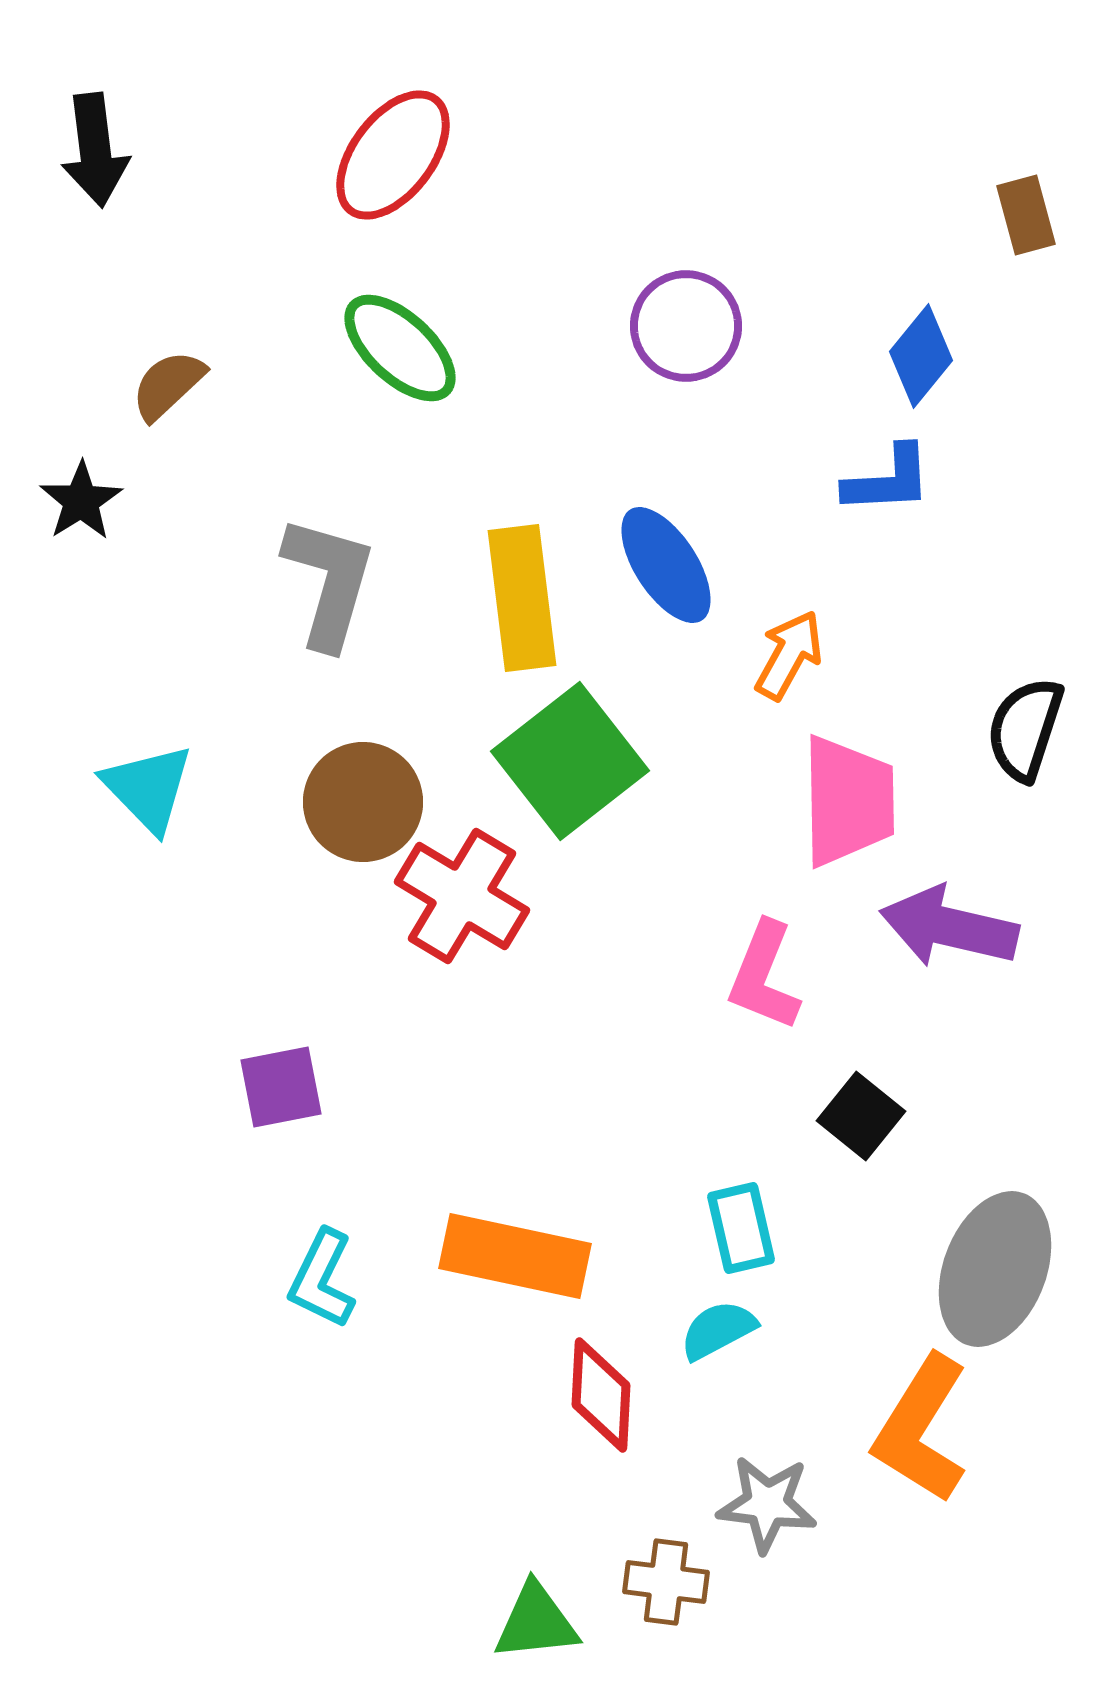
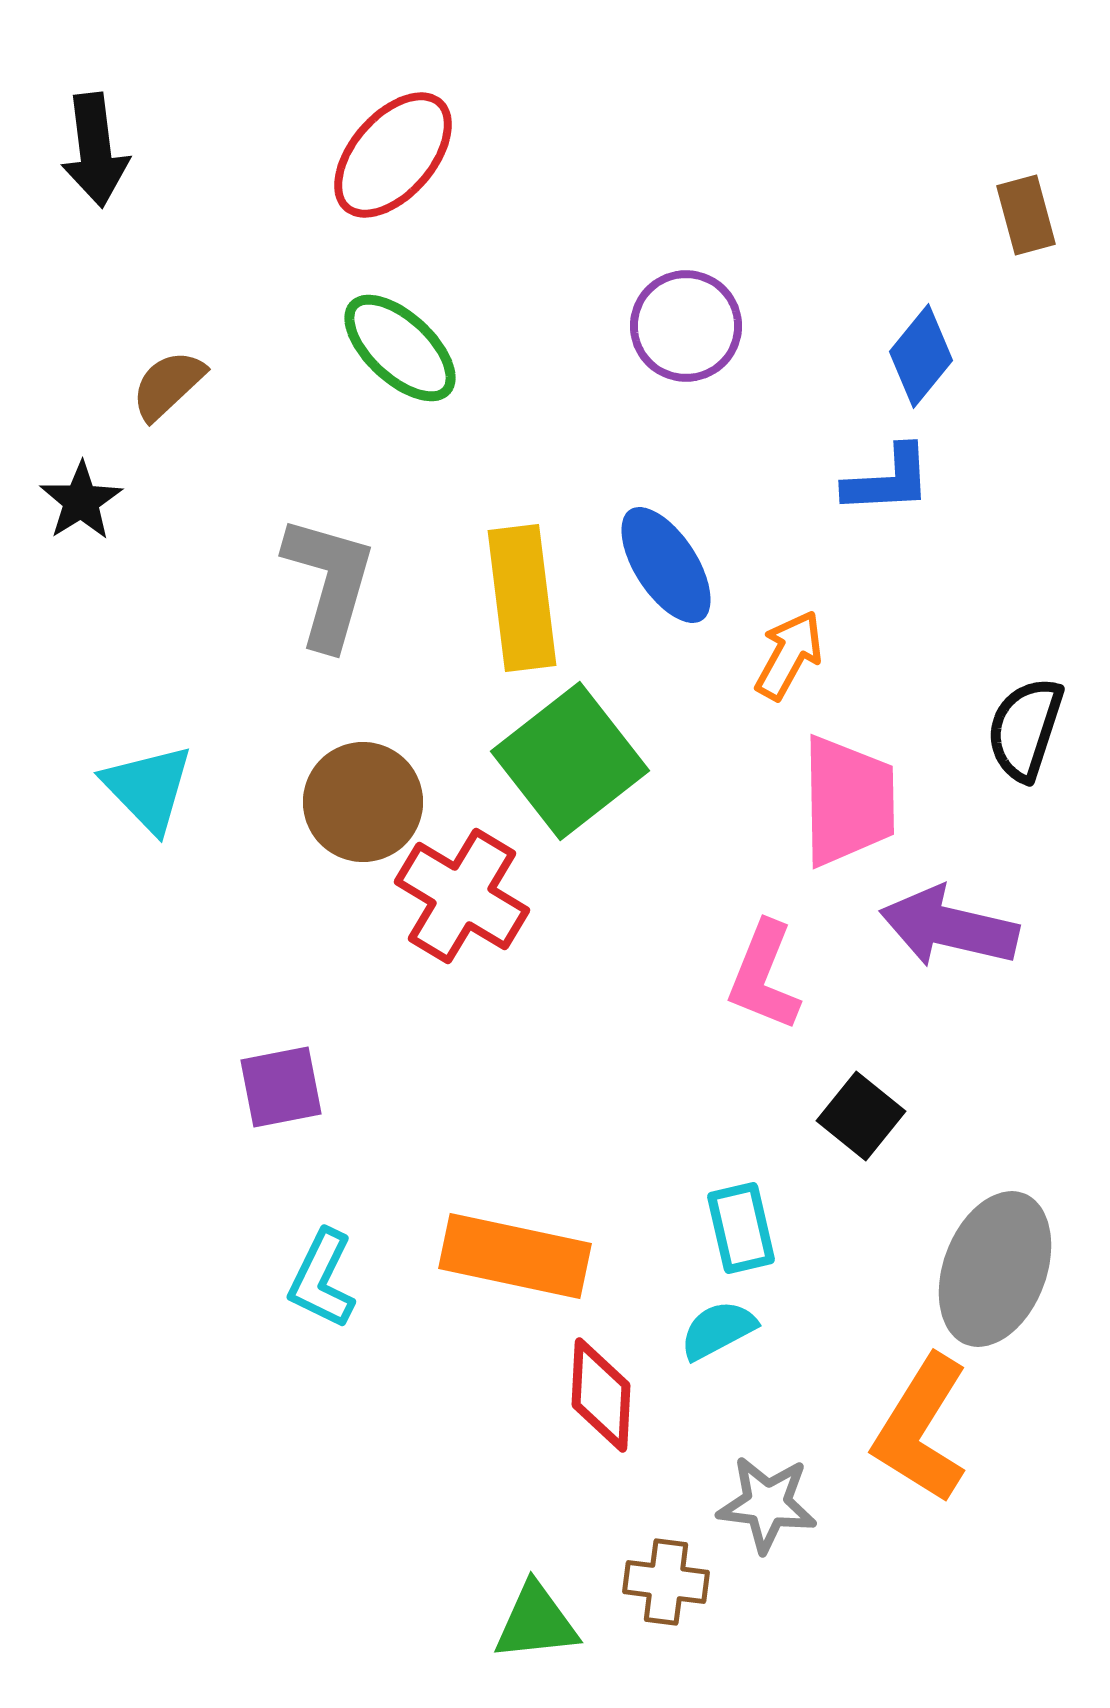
red ellipse: rotated 4 degrees clockwise
